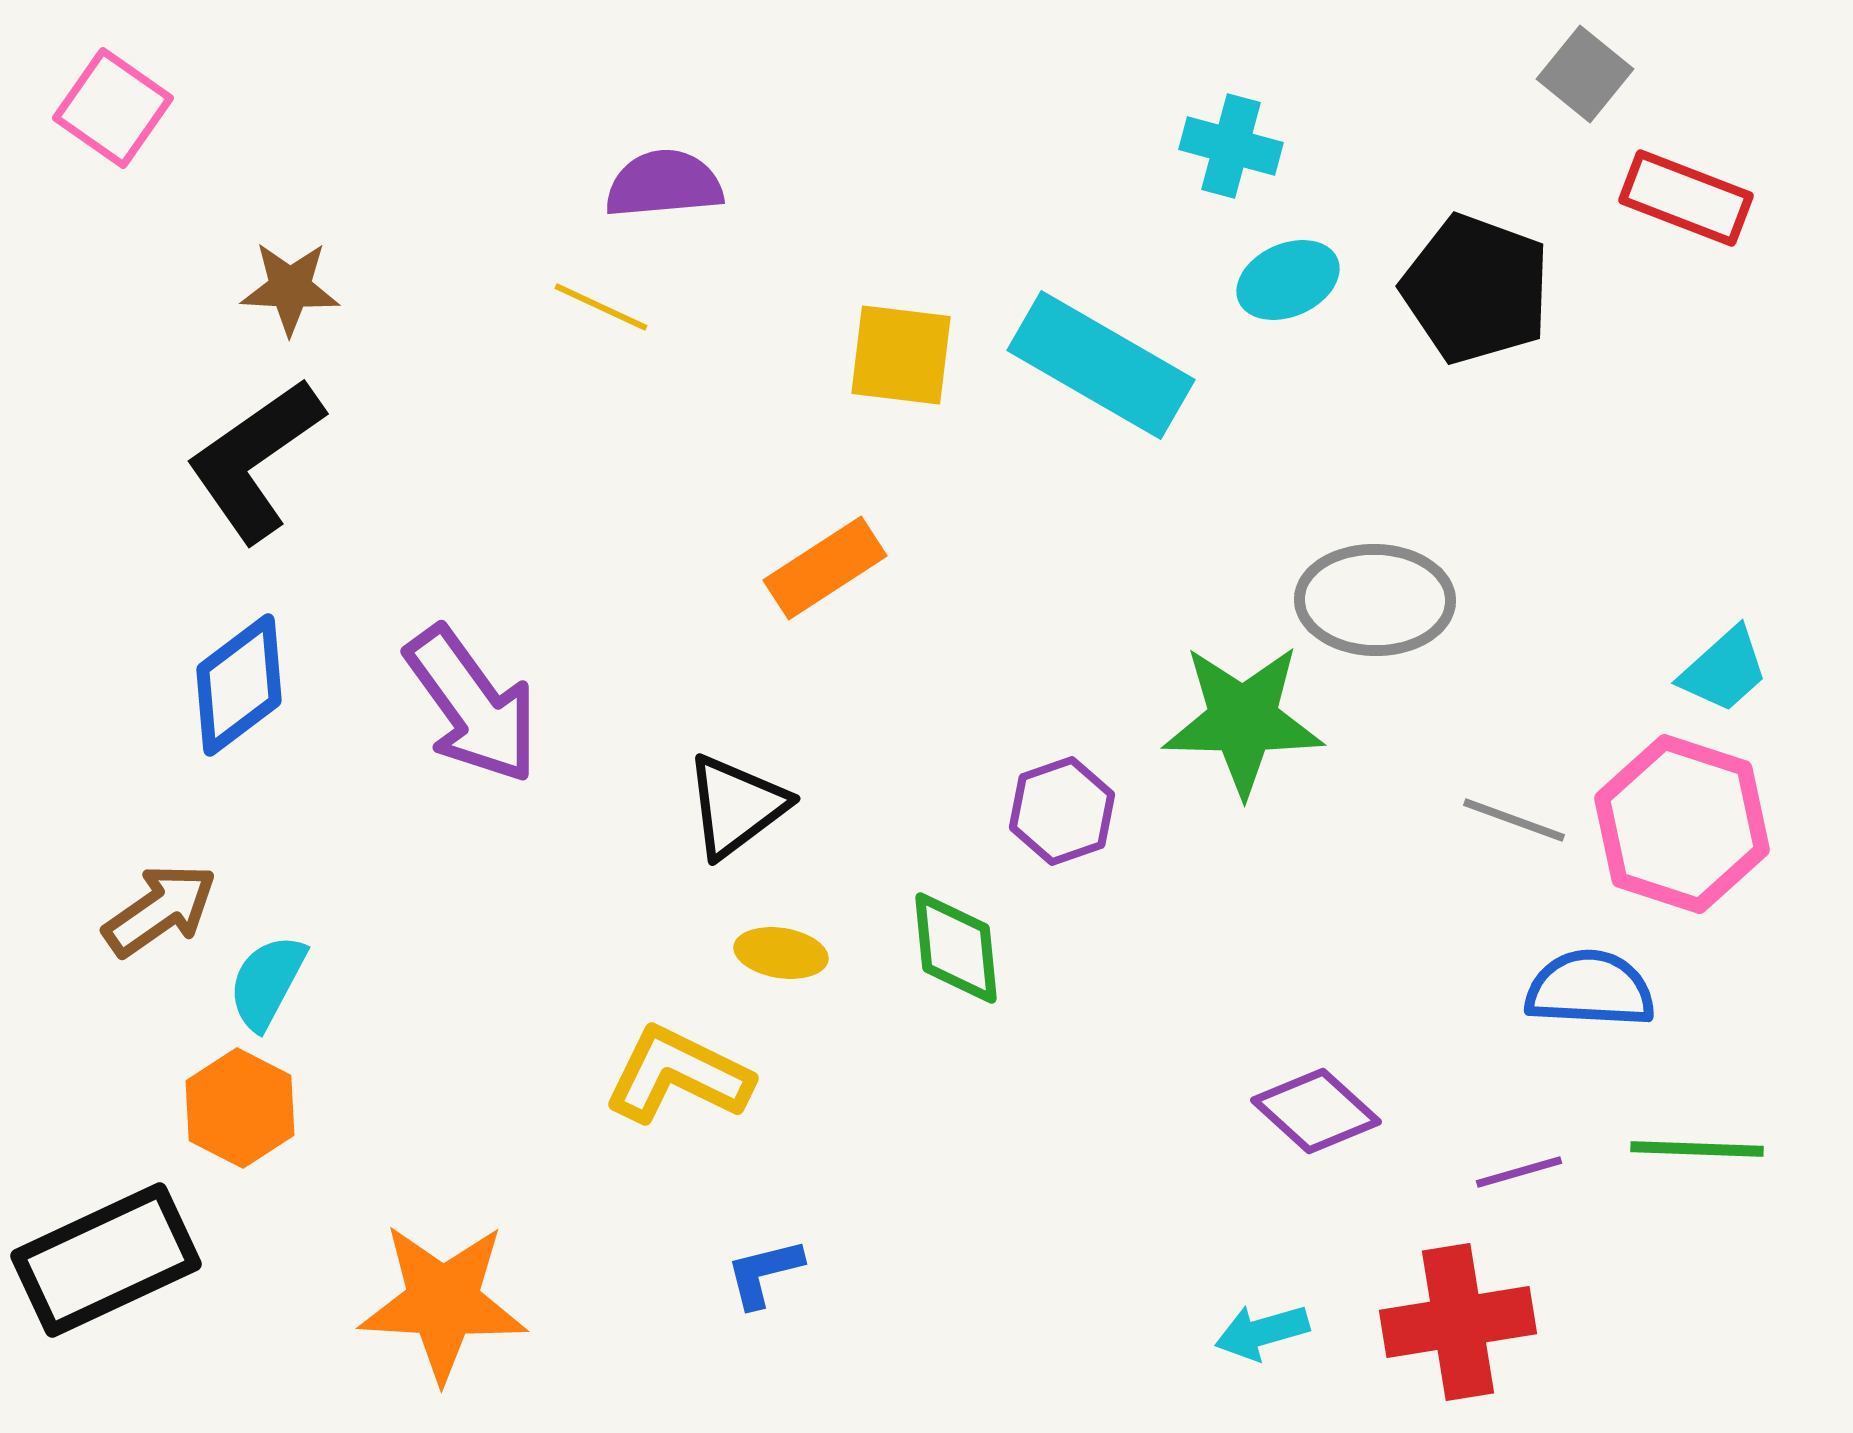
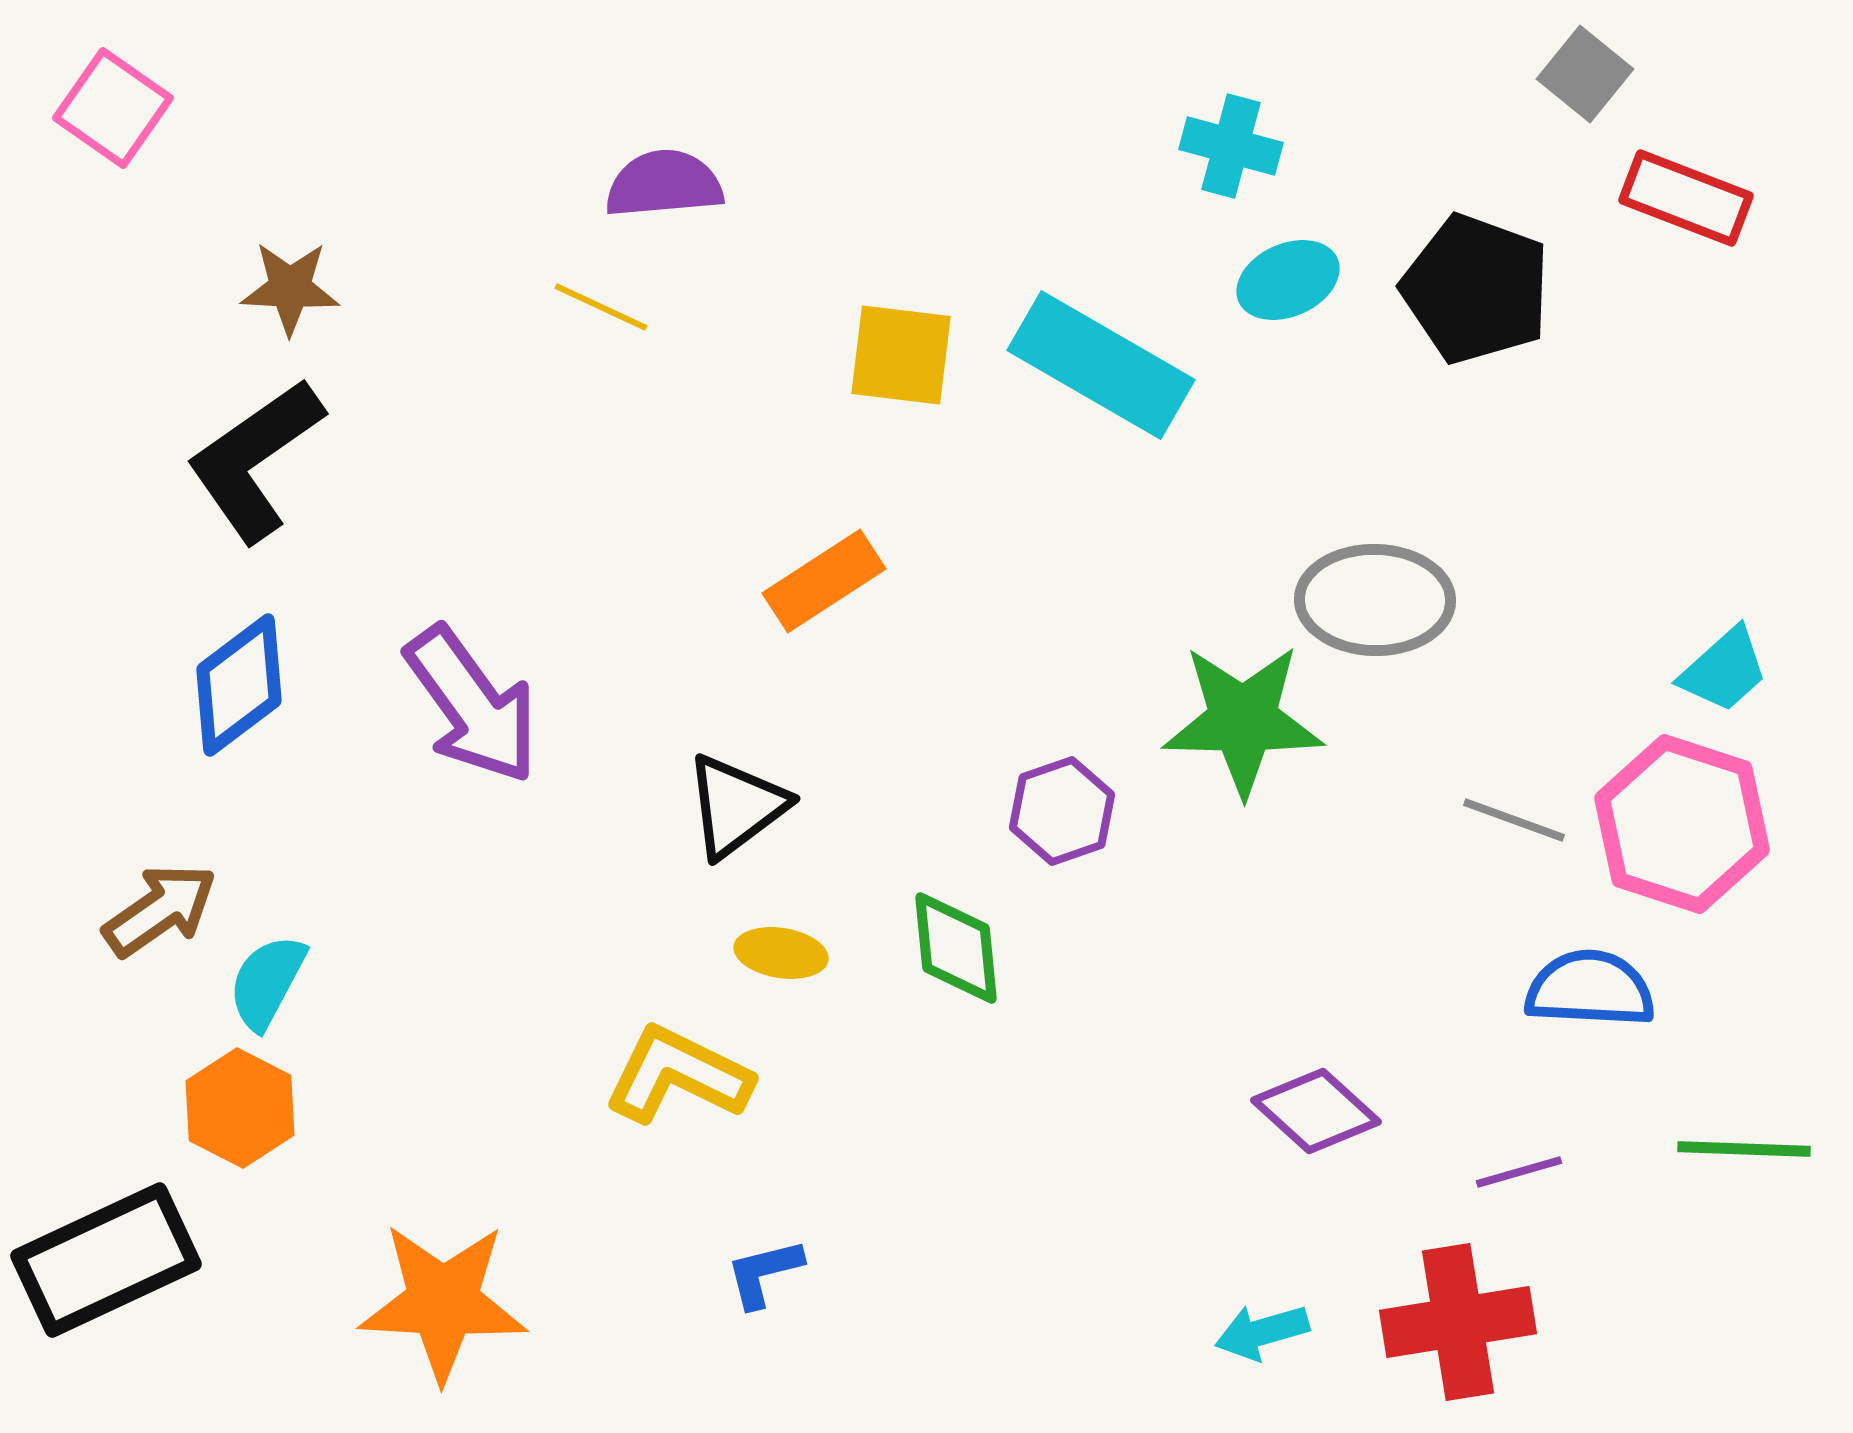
orange rectangle: moved 1 px left, 13 px down
green line: moved 47 px right
